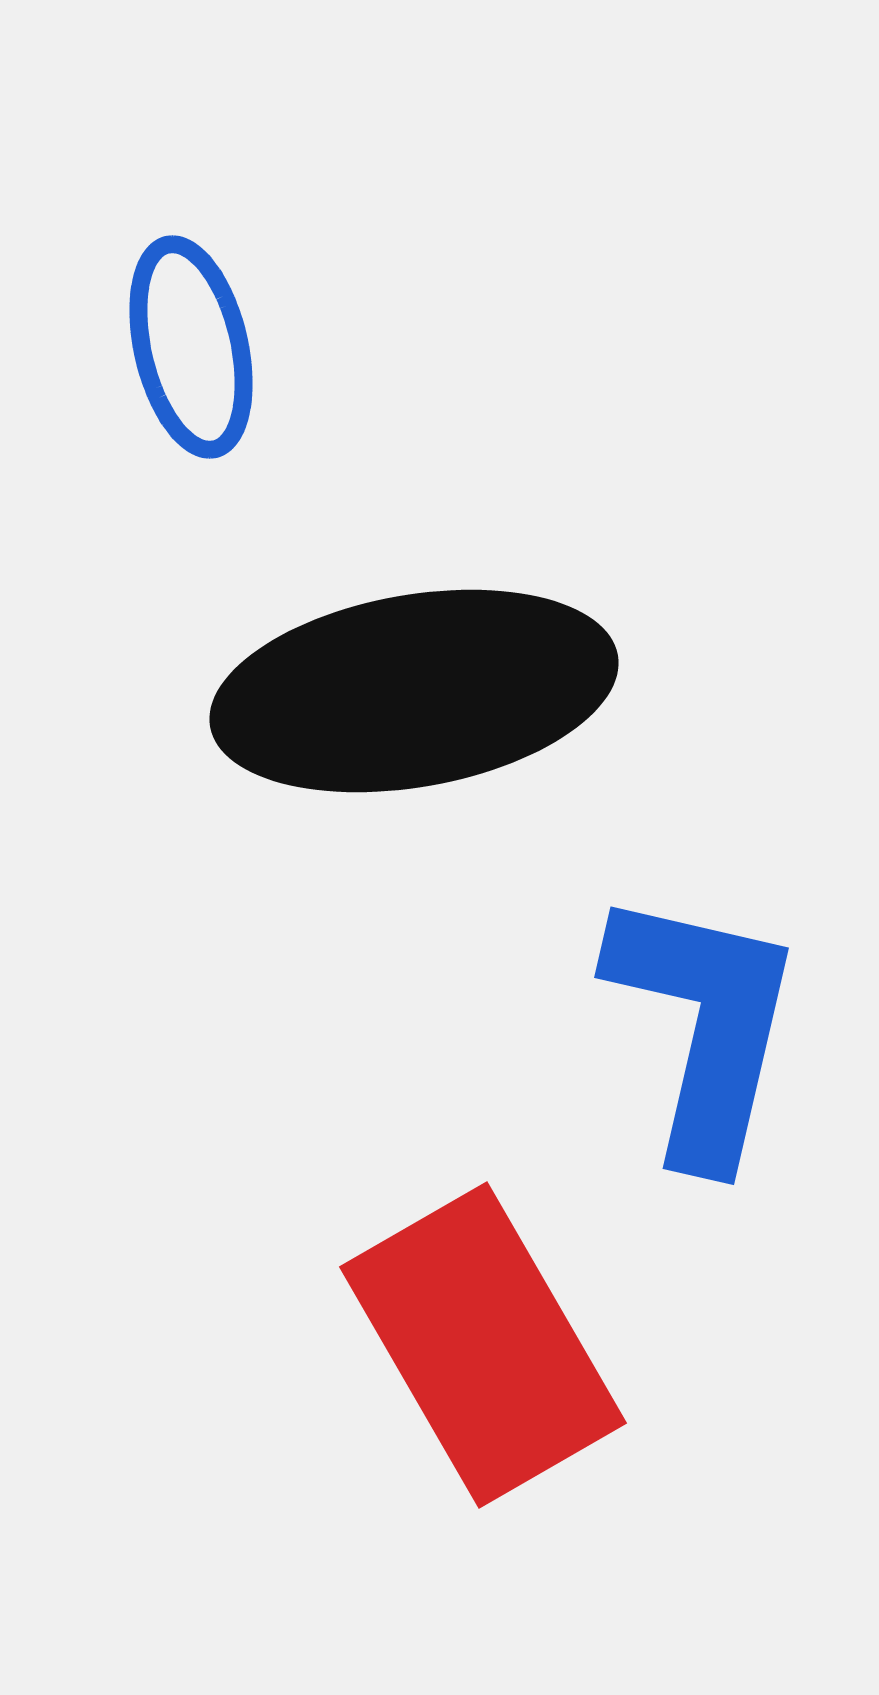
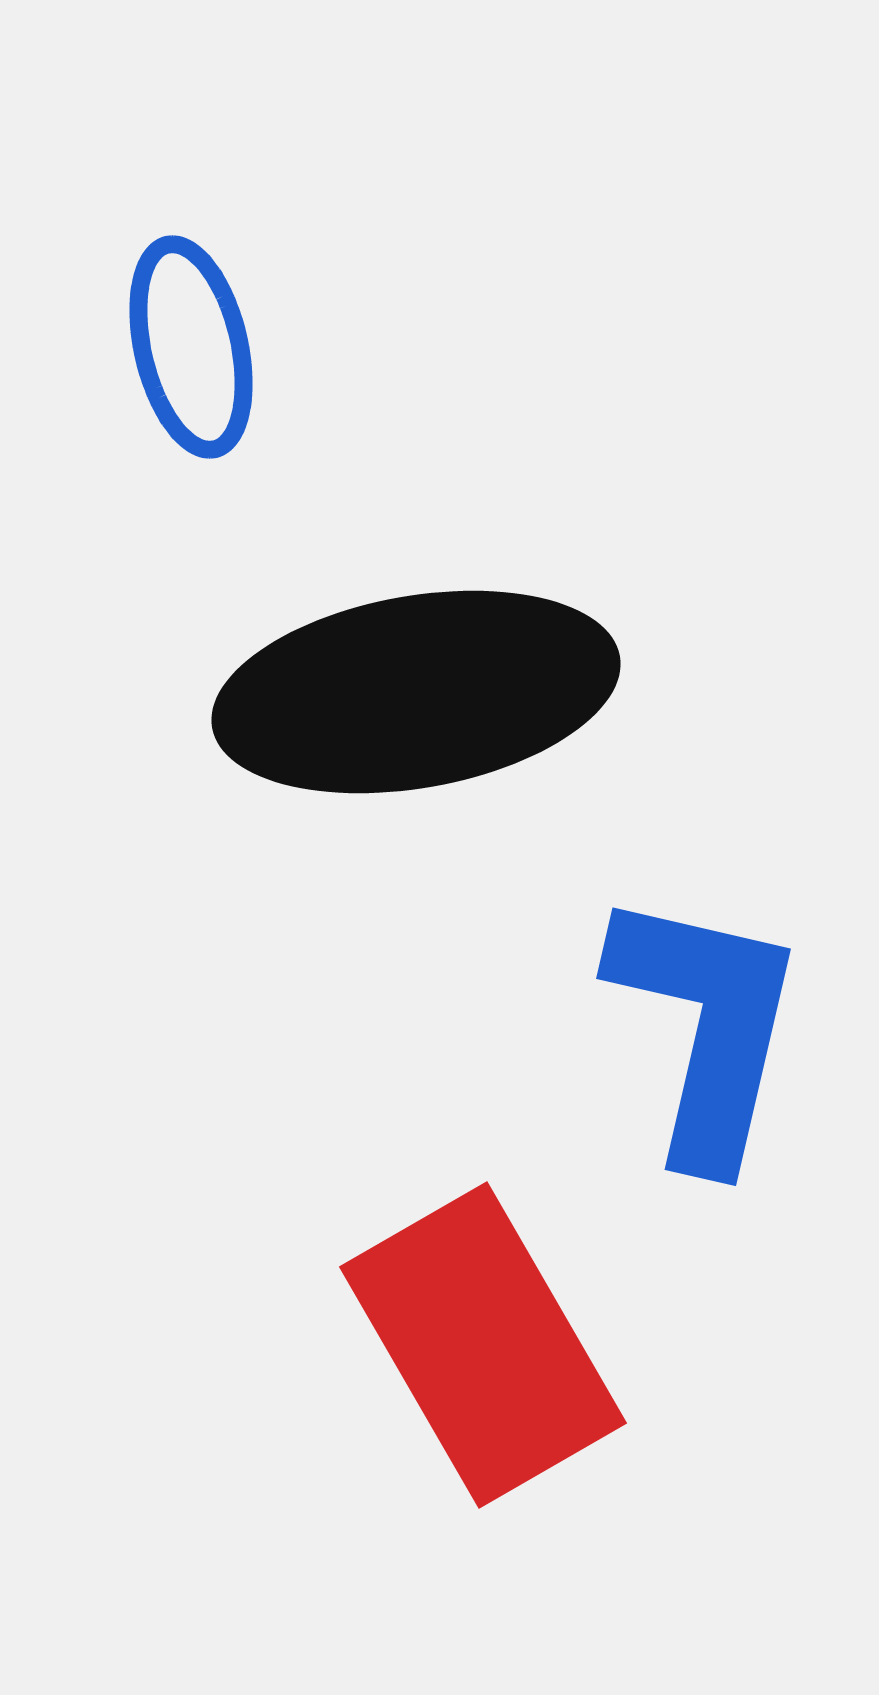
black ellipse: moved 2 px right, 1 px down
blue L-shape: moved 2 px right, 1 px down
